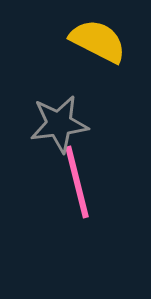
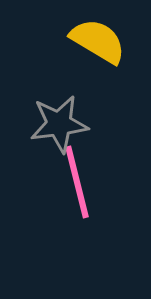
yellow semicircle: rotated 4 degrees clockwise
